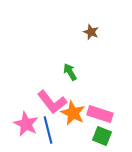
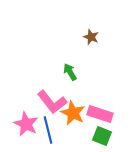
brown star: moved 5 px down
